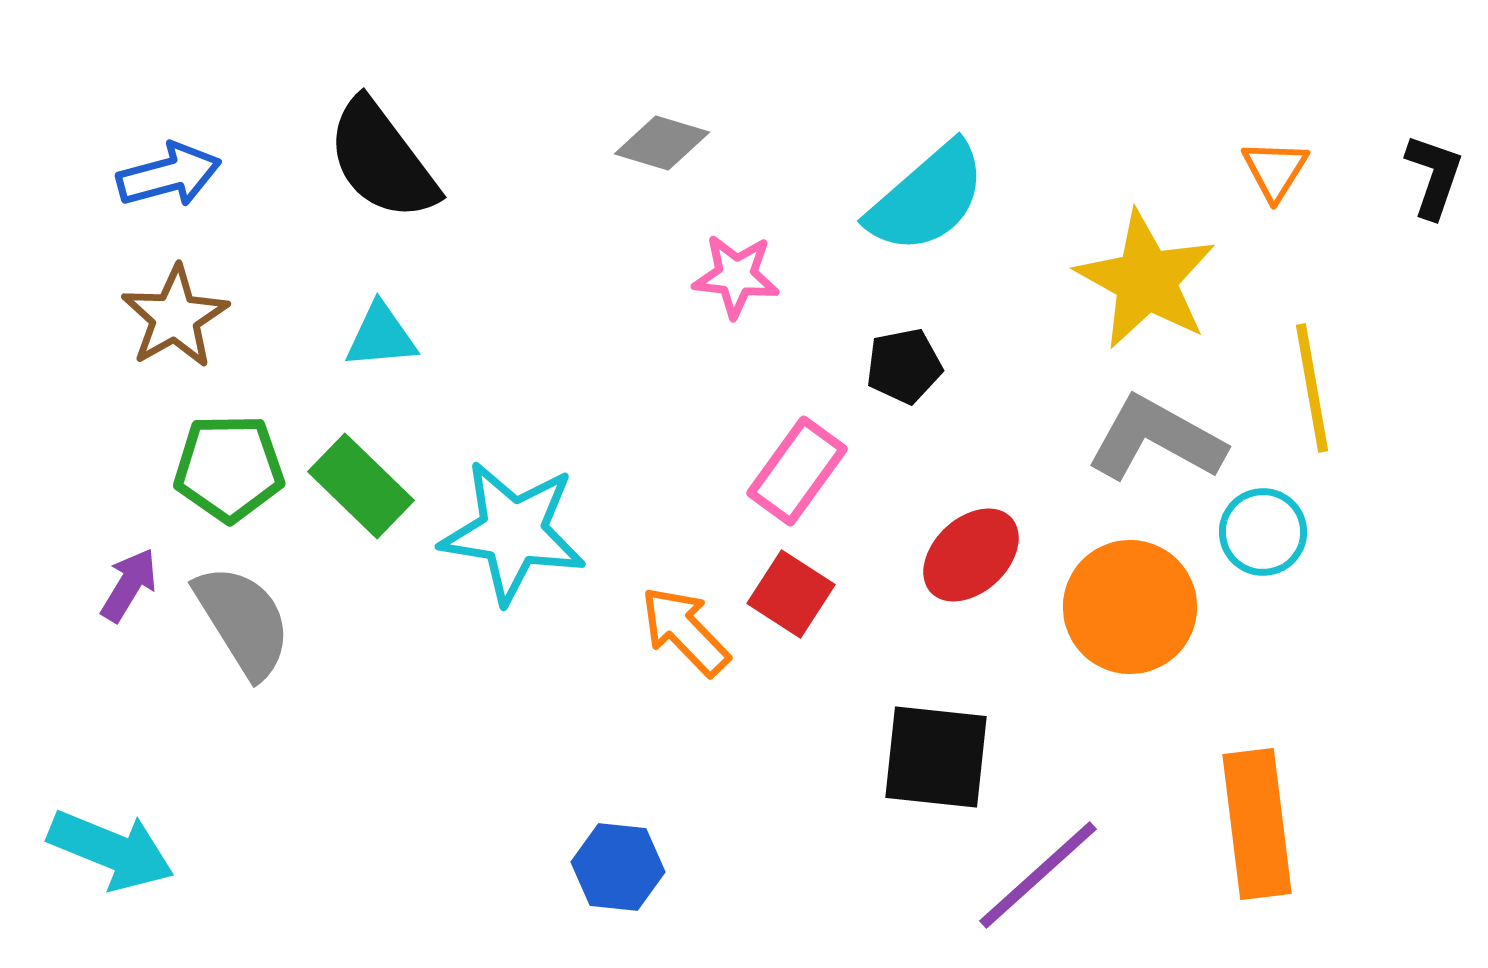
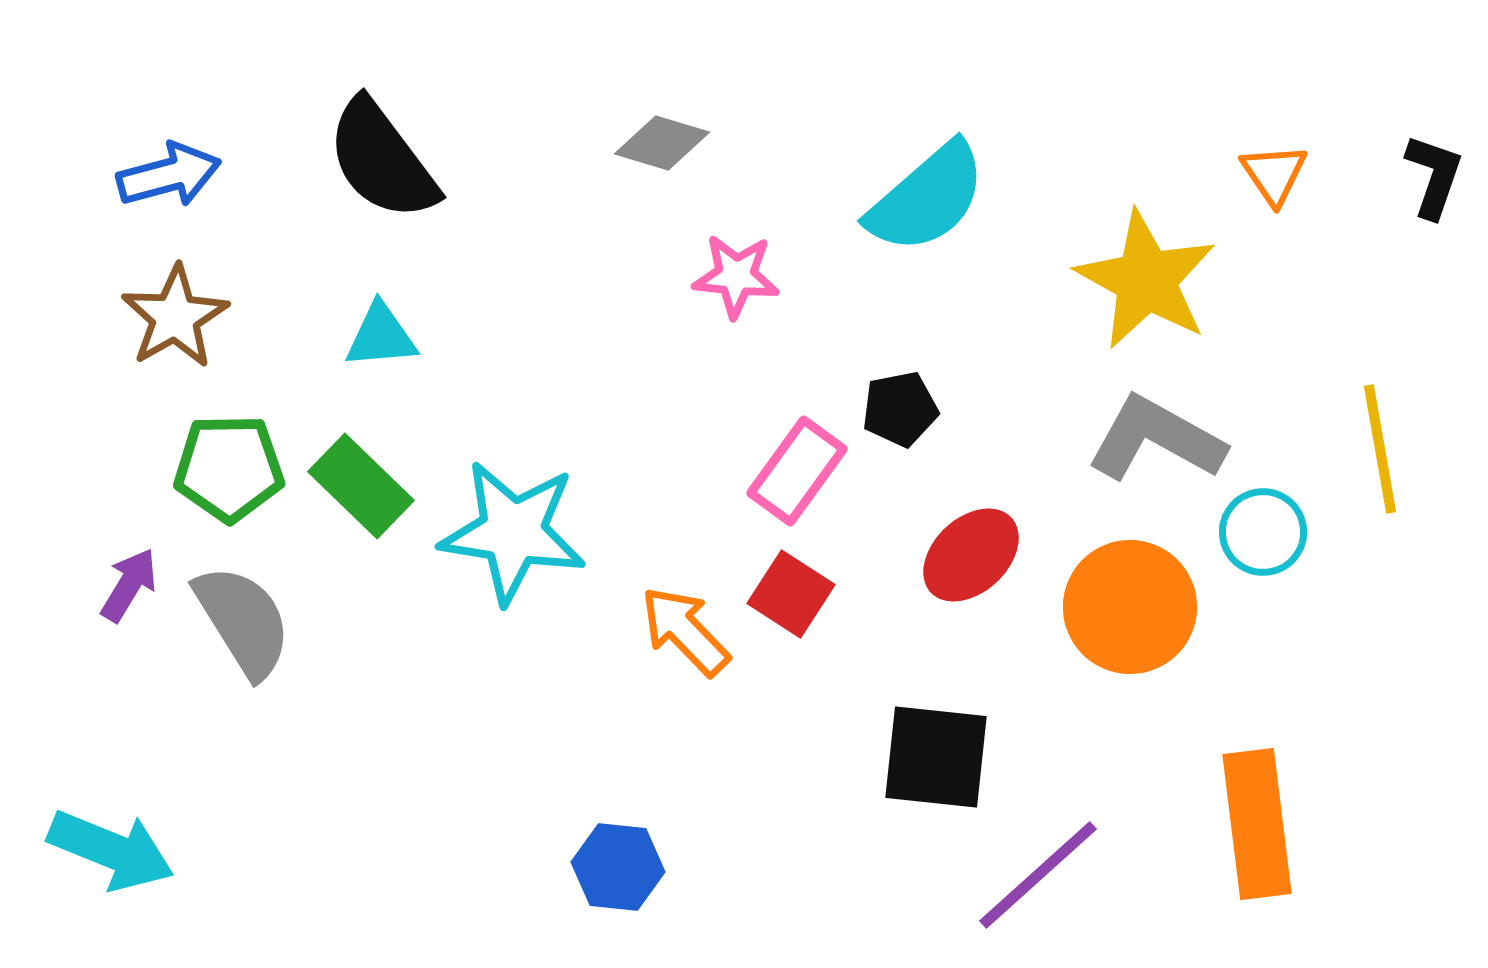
orange triangle: moved 1 px left, 4 px down; rotated 6 degrees counterclockwise
black pentagon: moved 4 px left, 43 px down
yellow line: moved 68 px right, 61 px down
